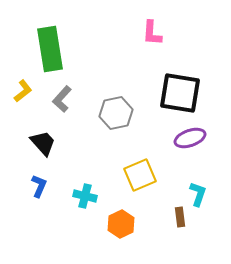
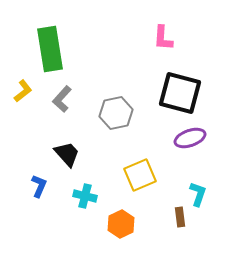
pink L-shape: moved 11 px right, 5 px down
black square: rotated 6 degrees clockwise
black trapezoid: moved 24 px right, 11 px down
